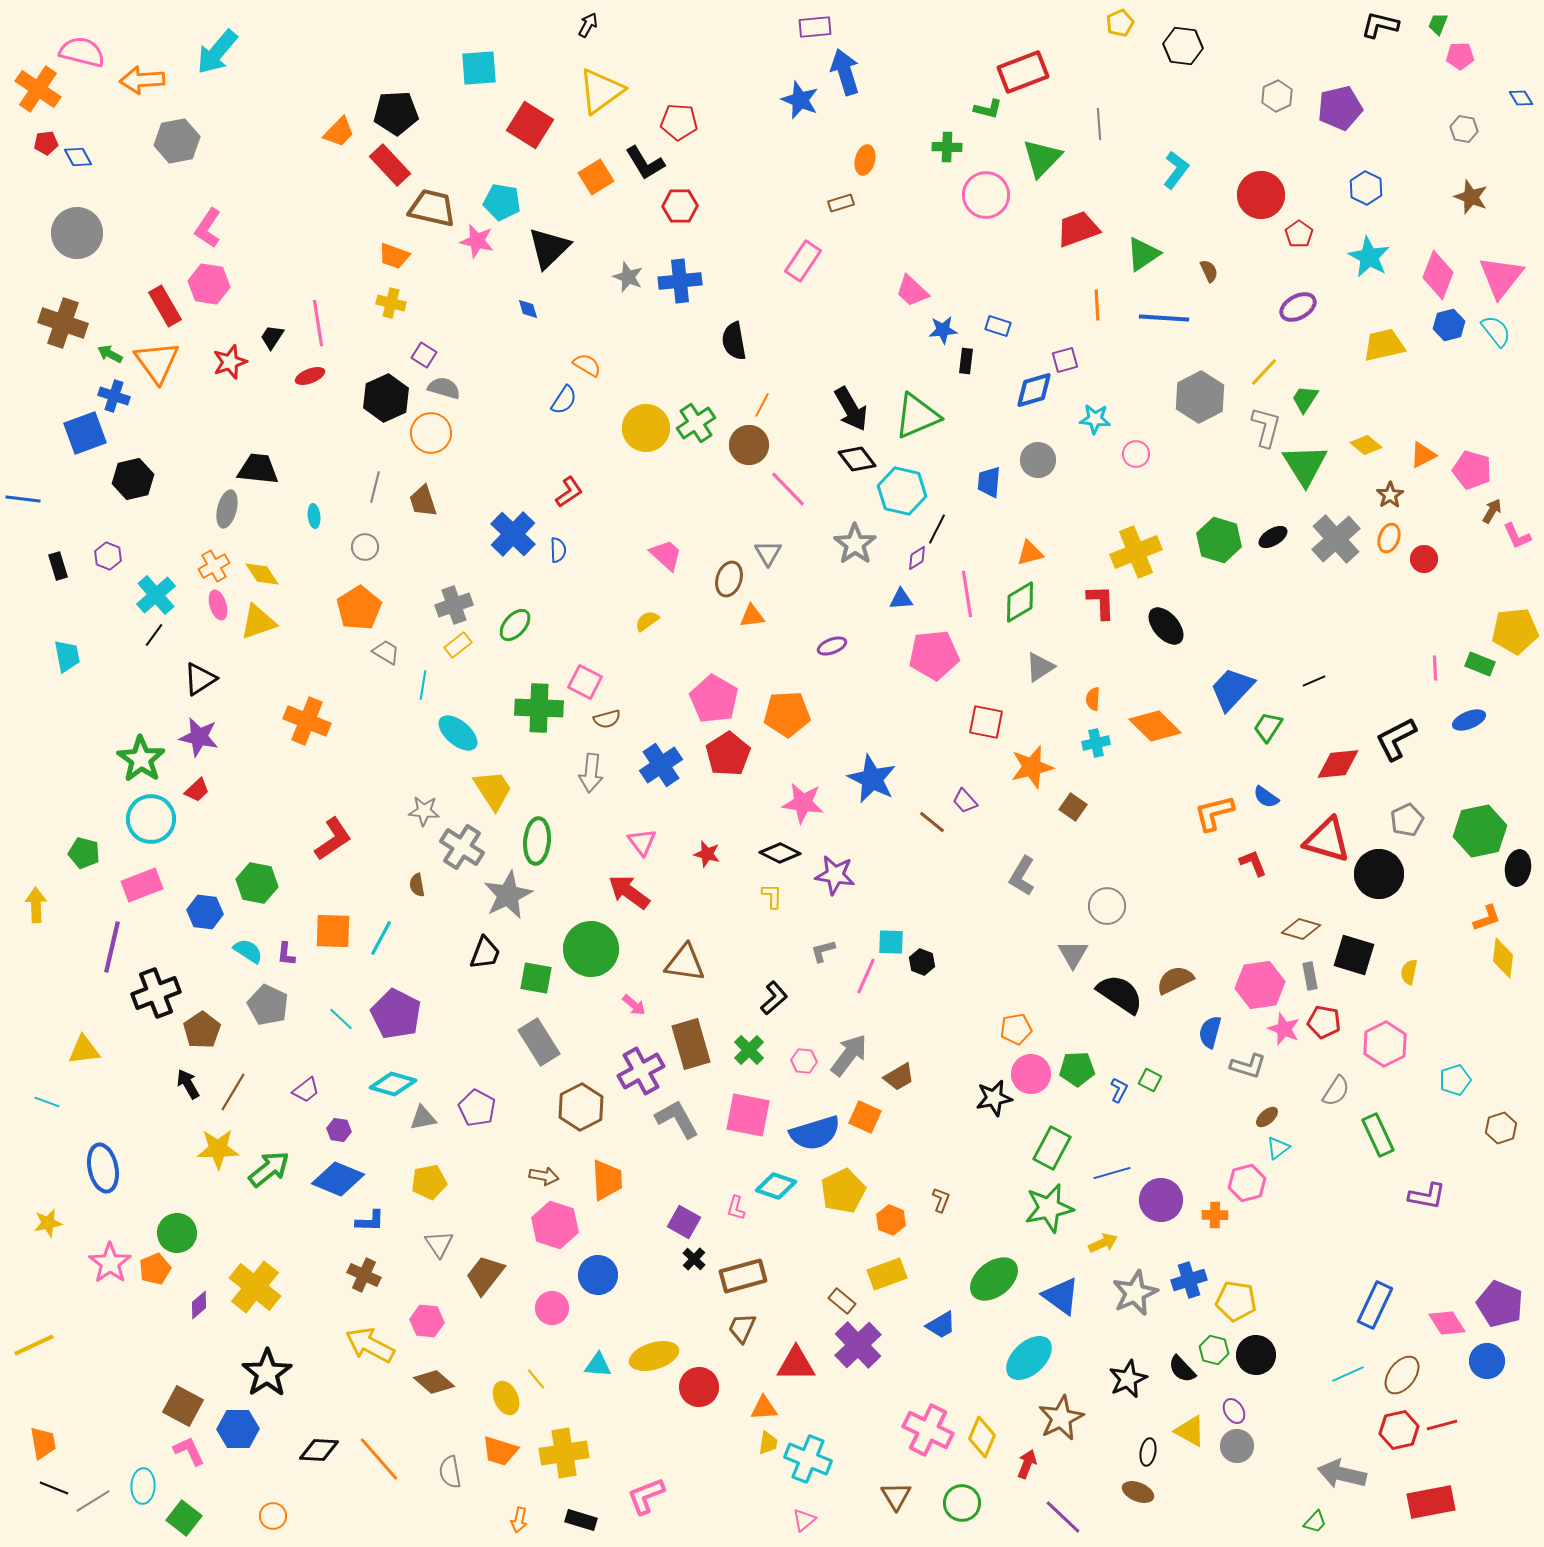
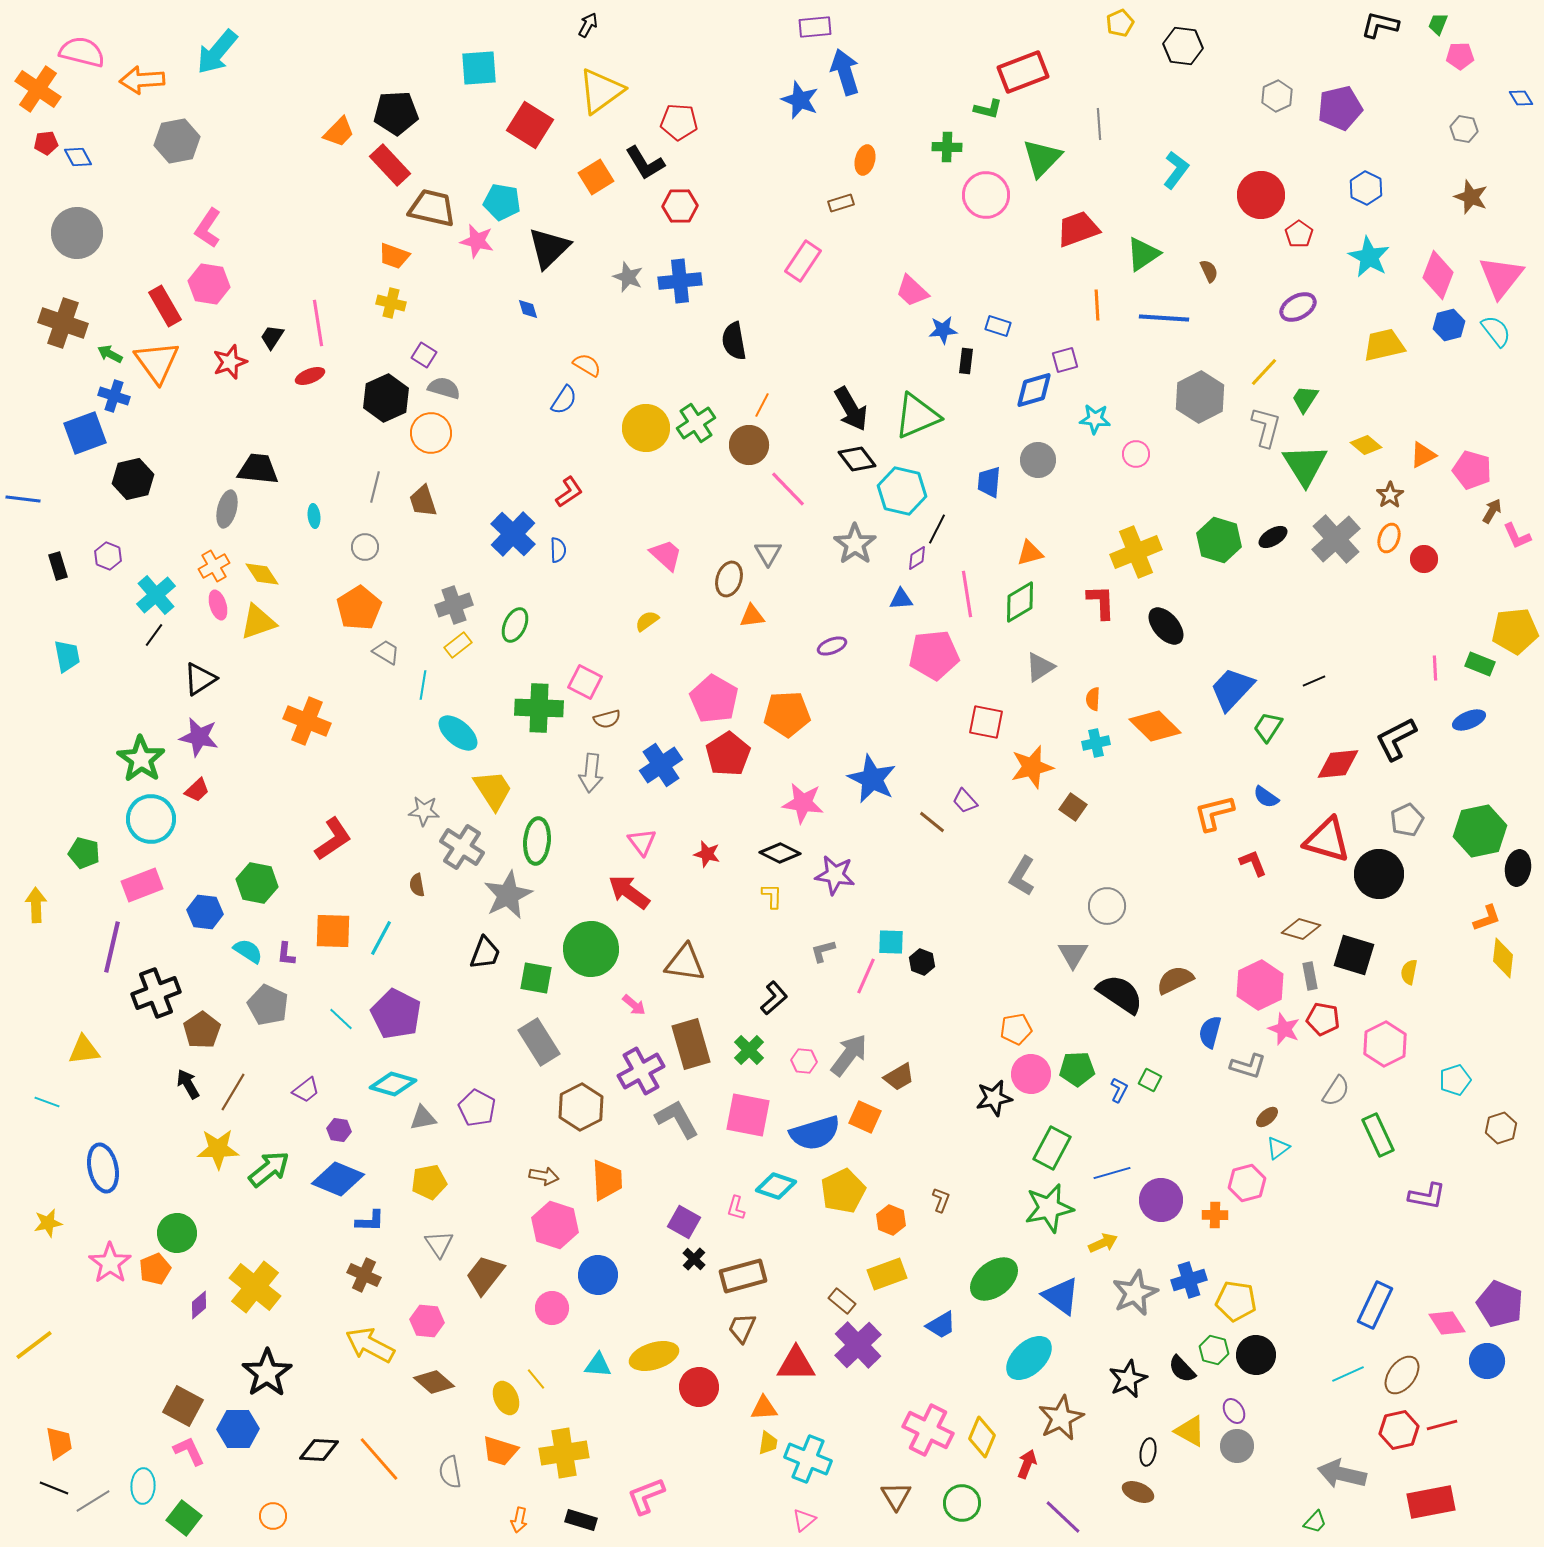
green ellipse at (515, 625): rotated 16 degrees counterclockwise
pink hexagon at (1260, 985): rotated 18 degrees counterclockwise
red pentagon at (1324, 1022): moved 1 px left, 3 px up
yellow line at (34, 1345): rotated 12 degrees counterclockwise
orange trapezoid at (43, 1443): moved 16 px right
